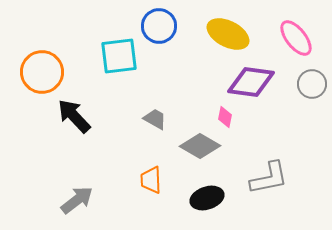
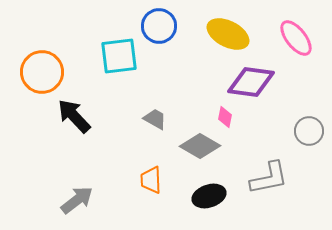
gray circle: moved 3 px left, 47 px down
black ellipse: moved 2 px right, 2 px up
